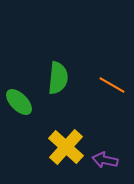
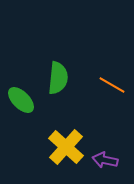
green ellipse: moved 2 px right, 2 px up
